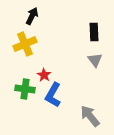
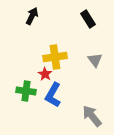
black rectangle: moved 6 px left, 13 px up; rotated 30 degrees counterclockwise
yellow cross: moved 30 px right, 13 px down; rotated 15 degrees clockwise
red star: moved 1 px right, 1 px up
green cross: moved 1 px right, 2 px down
gray arrow: moved 2 px right
